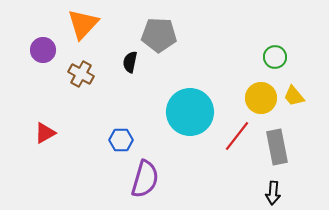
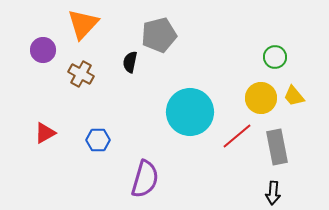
gray pentagon: rotated 16 degrees counterclockwise
red line: rotated 12 degrees clockwise
blue hexagon: moved 23 px left
